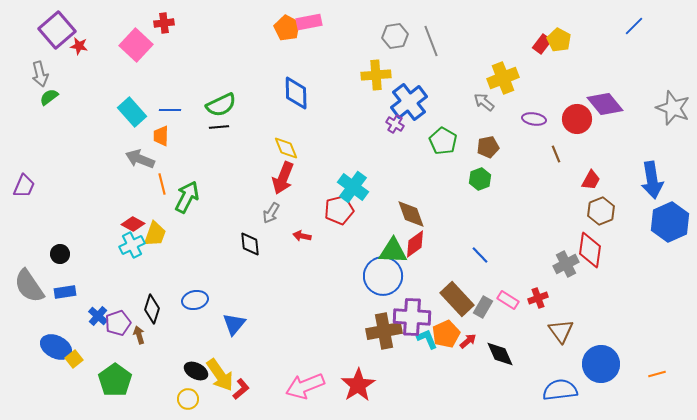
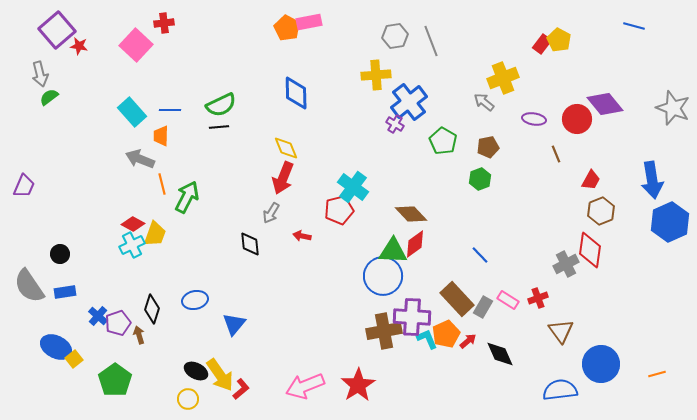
blue line at (634, 26): rotated 60 degrees clockwise
brown diamond at (411, 214): rotated 24 degrees counterclockwise
